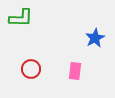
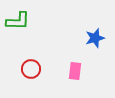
green L-shape: moved 3 px left, 3 px down
blue star: rotated 12 degrees clockwise
